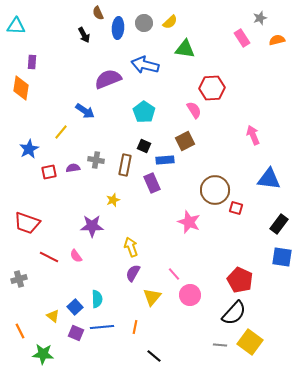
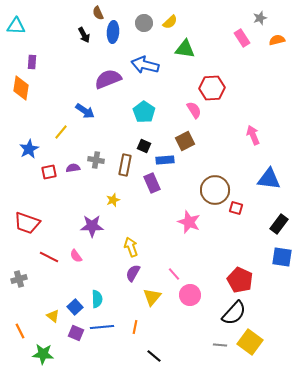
blue ellipse at (118, 28): moved 5 px left, 4 px down
